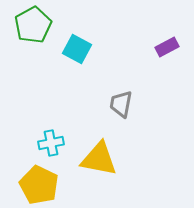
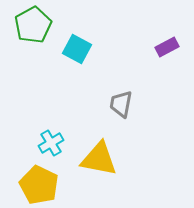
cyan cross: rotated 20 degrees counterclockwise
